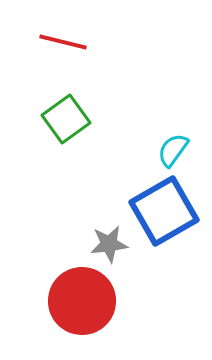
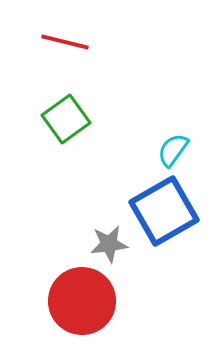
red line: moved 2 px right
